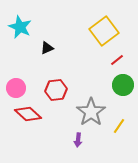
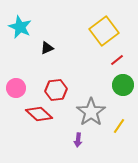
red diamond: moved 11 px right
